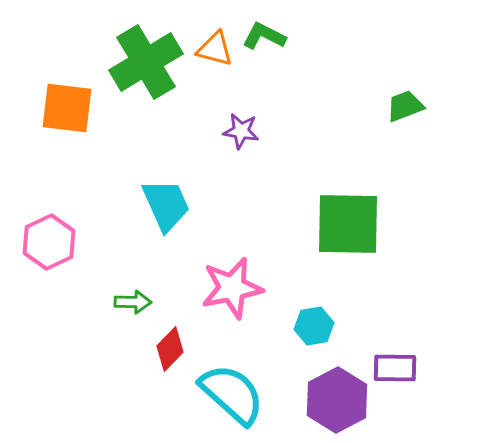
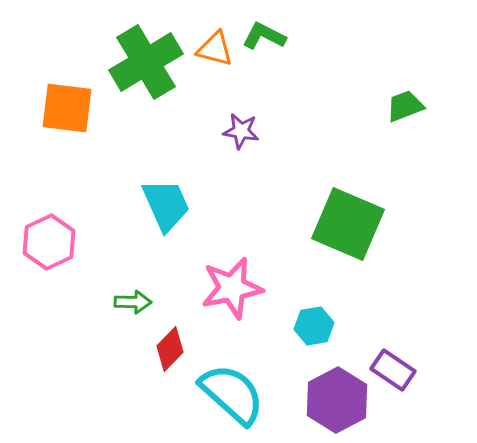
green square: rotated 22 degrees clockwise
purple rectangle: moved 2 px left, 2 px down; rotated 33 degrees clockwise
